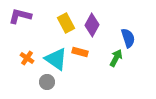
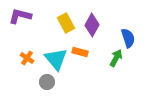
cyan triangle: rotated 15 degrees clockwise
